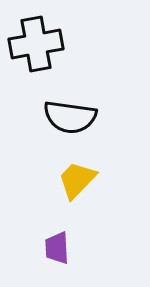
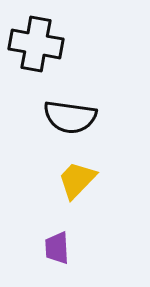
black cross: rotated 20 degrees clockwise
